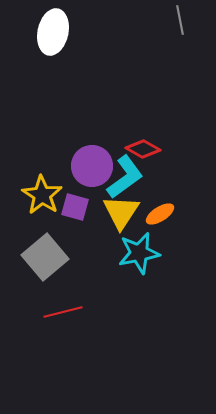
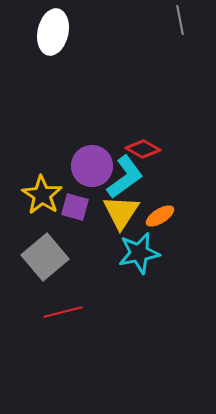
orange ellipse: moved 2 px down
